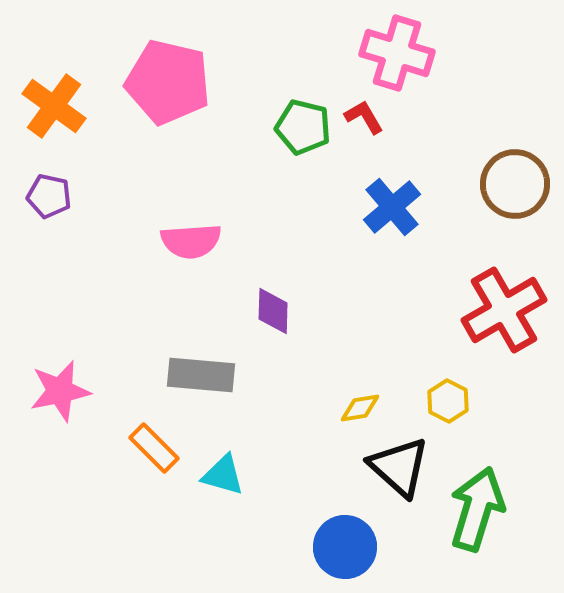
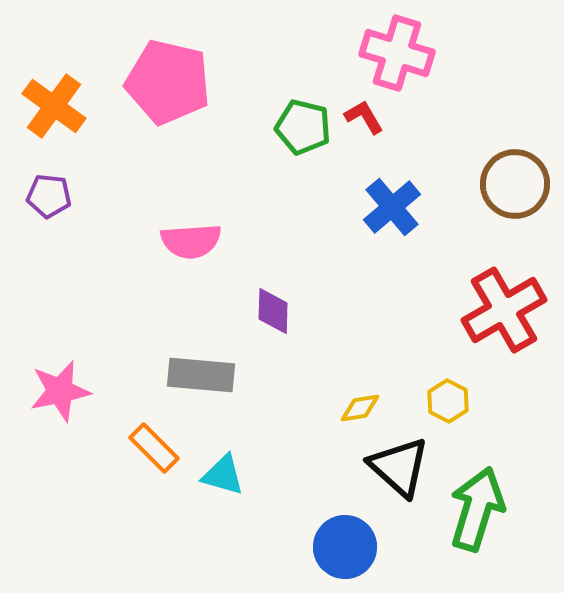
purple pentagon: rotated 6 degrees counterclockwise
